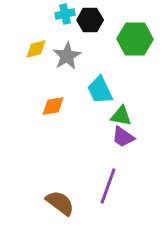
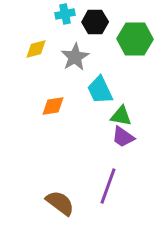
black hexagon: moved 5 px right, 2 px down
gray star: moved 8 px right, 1 px down
